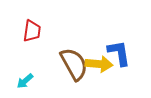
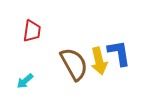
yellow arrow: moved 3 px up; rotated 72 degrees clockwise
